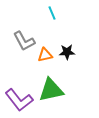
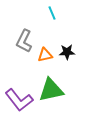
gray L-shape: rotated 55 degrees clockwise
